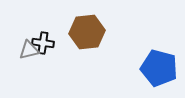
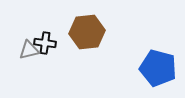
black cross: moved 2 px right
blue pentagon: moved 1 px left
